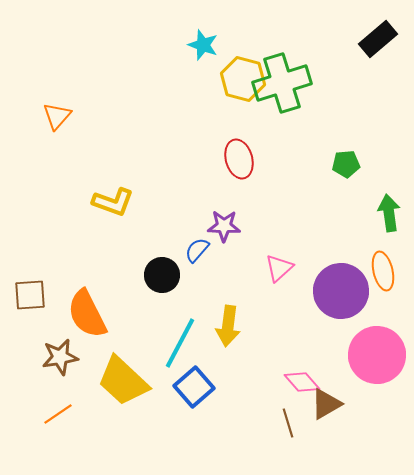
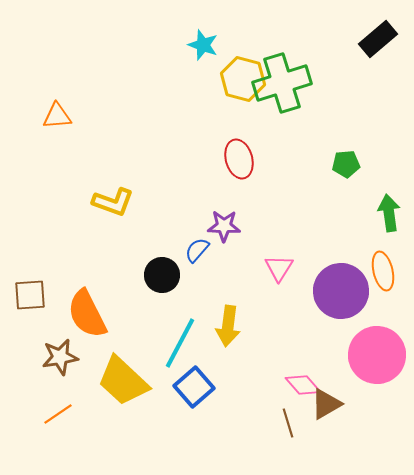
orange triangle: rotated 44 degrees clockwise
pink triangle: rotated 16 degrees counterclockwise
pink diamond: moved 1 px right, 3 px down
